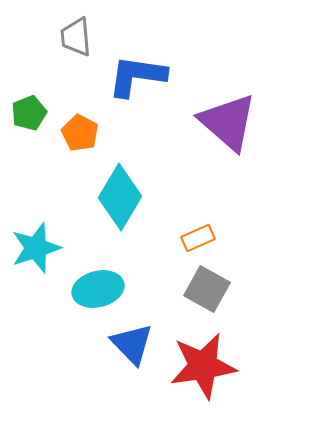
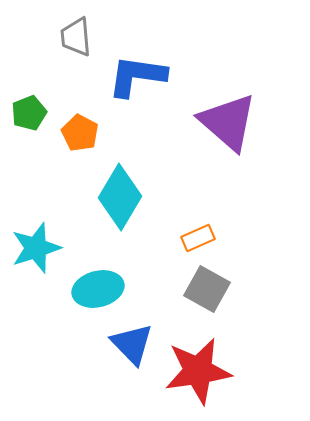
red star: moved 5 px left, 5 px down
